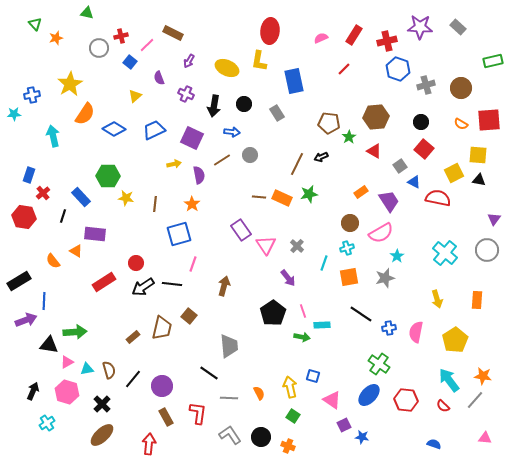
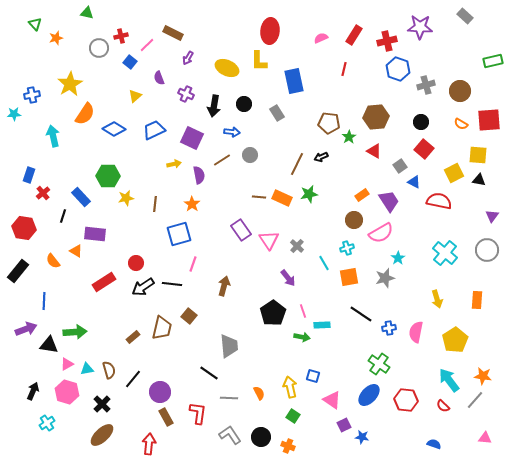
gray rectangle at (458, 27): moved 7 px right, 11 px up
purple arrow at (189, 61): moved 1 px left, 3 px up
yellow L-shape at (259, 61): rotated 10 degrees counterclockwise
red line at (344, 69): rotated 32 degrees counterclockwise
brown circle at (461, 88): moved 1 px left, 3 px down
orange rectangle at (361, 192): moved 1 px right, 3 px down
yellow star at (126, 198): rotated 21 degrees counterclockwise
red semicircle at (438, 198): moved 1 px right, 3 px down
red hexagon at (24, 217): moved 11 px down
purple triangle at (494, 219): moved 2 px left, 3 px up
brown circle at (350, 223): moved 4 px right, 3 px up
pink triangle at (266, 245): moved 3 px right, 5 px up
cyan star at (397, 256): moved 1 px right, 2 px down
cyan line at (324, 263): rotated 49 degrees counterclockwise
black rectangle at (19, 281): moved 1 px left, 10 px up; rotated 20 degrees counterclockwise
purple arrow at (26, 320): moved 9 px down
pink triangle at (67, 362): moved 2 px down
purple circle at (162, 386): moved 2 px left, 6 px down
